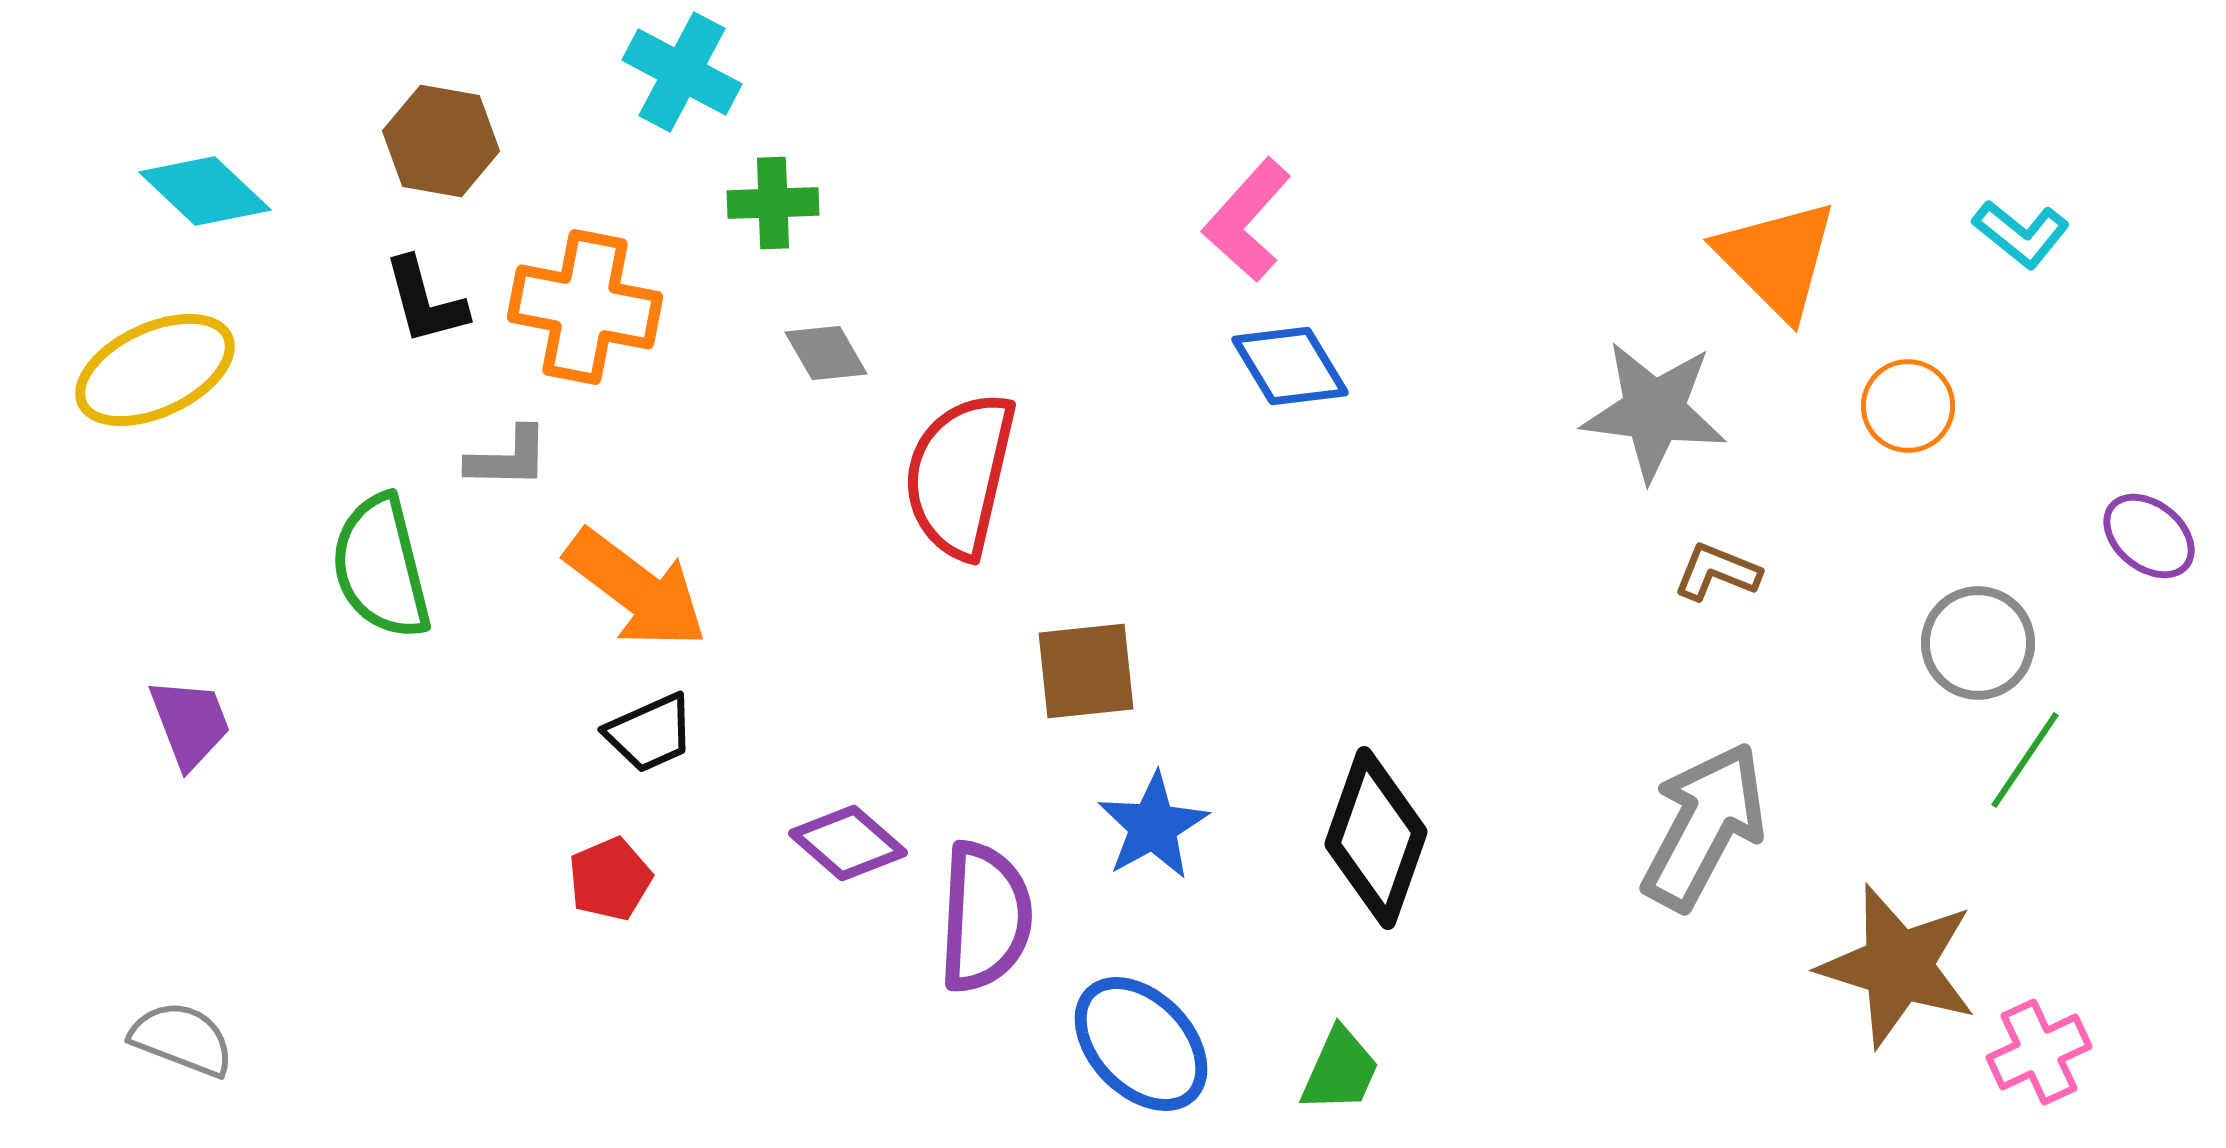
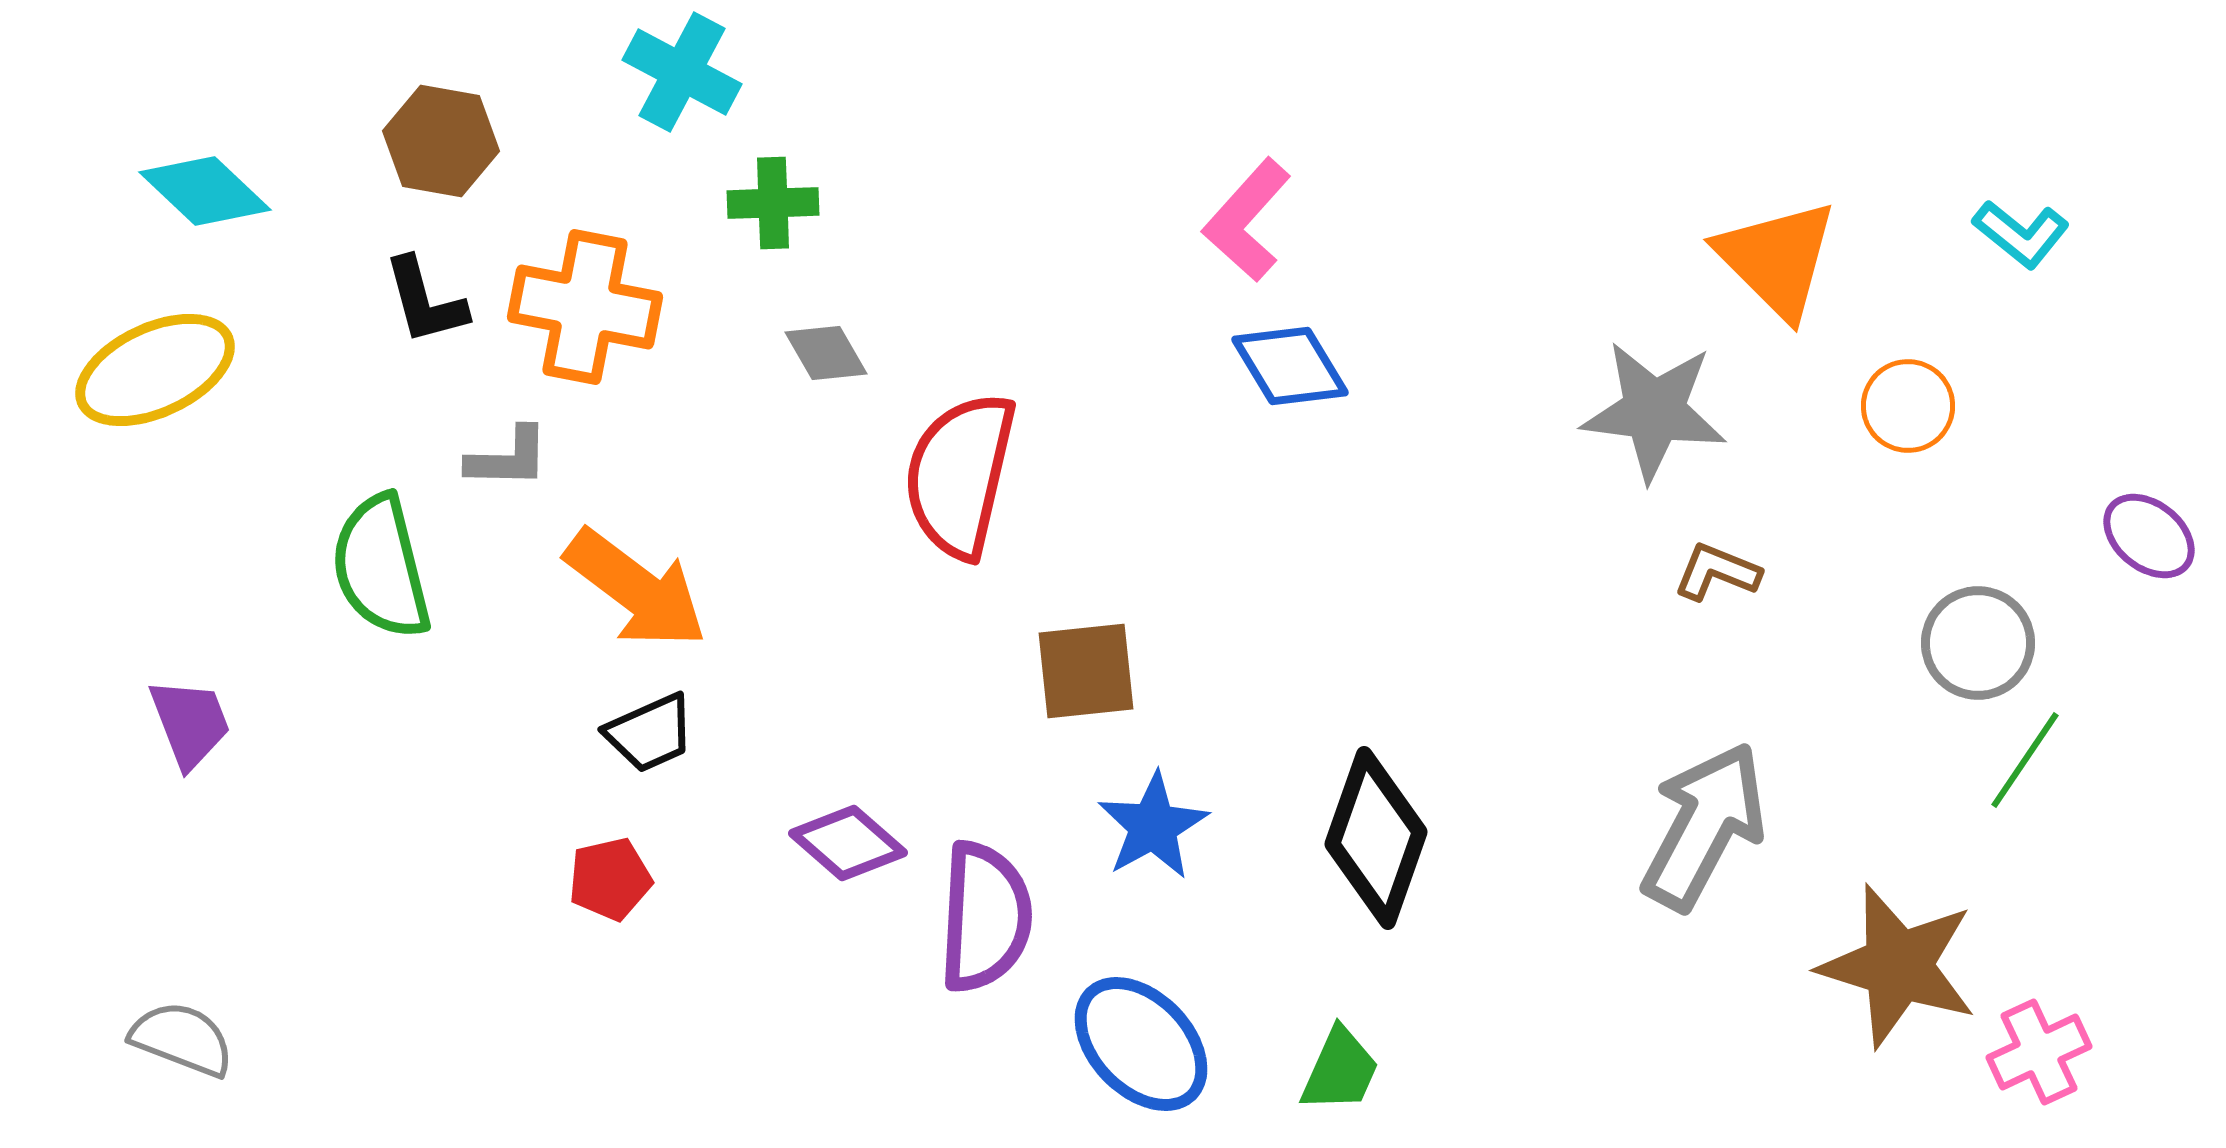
red pentagon: rotated 10 degrees clockwise
